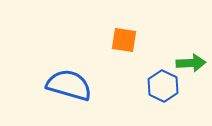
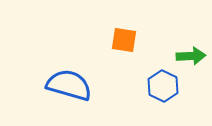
green arrow: moved 7 px up
